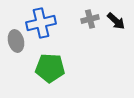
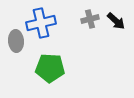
gray ellipse: rotated 10 degrees clockwise
